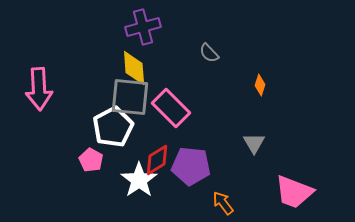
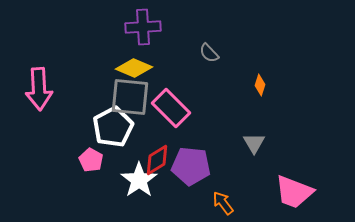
purple cross: rotated 12 degrees clockwise
yellow diamond: rotated 63 degrees counterclockwise
